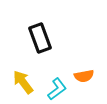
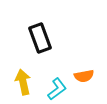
yellow arrow: rotated 25 degrees clockwise
